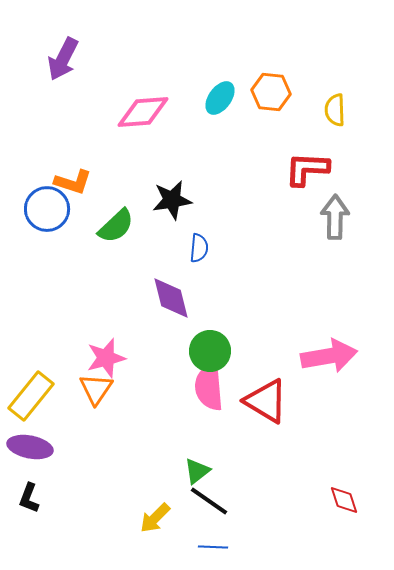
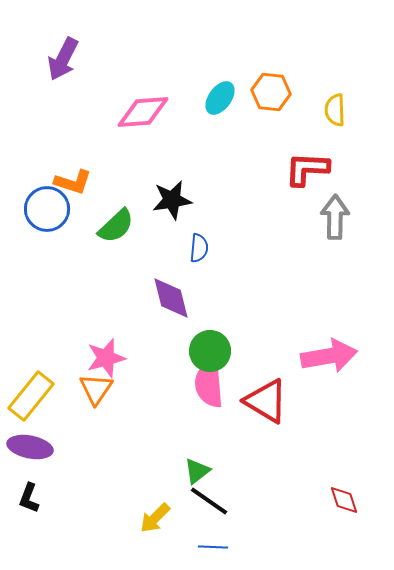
pink semicircle: moved 3 px up
